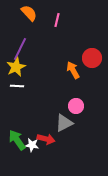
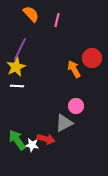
orange semicircle: moved 2 px right, 1 px down
orange arrow: moved 1 px right, 1 px up
